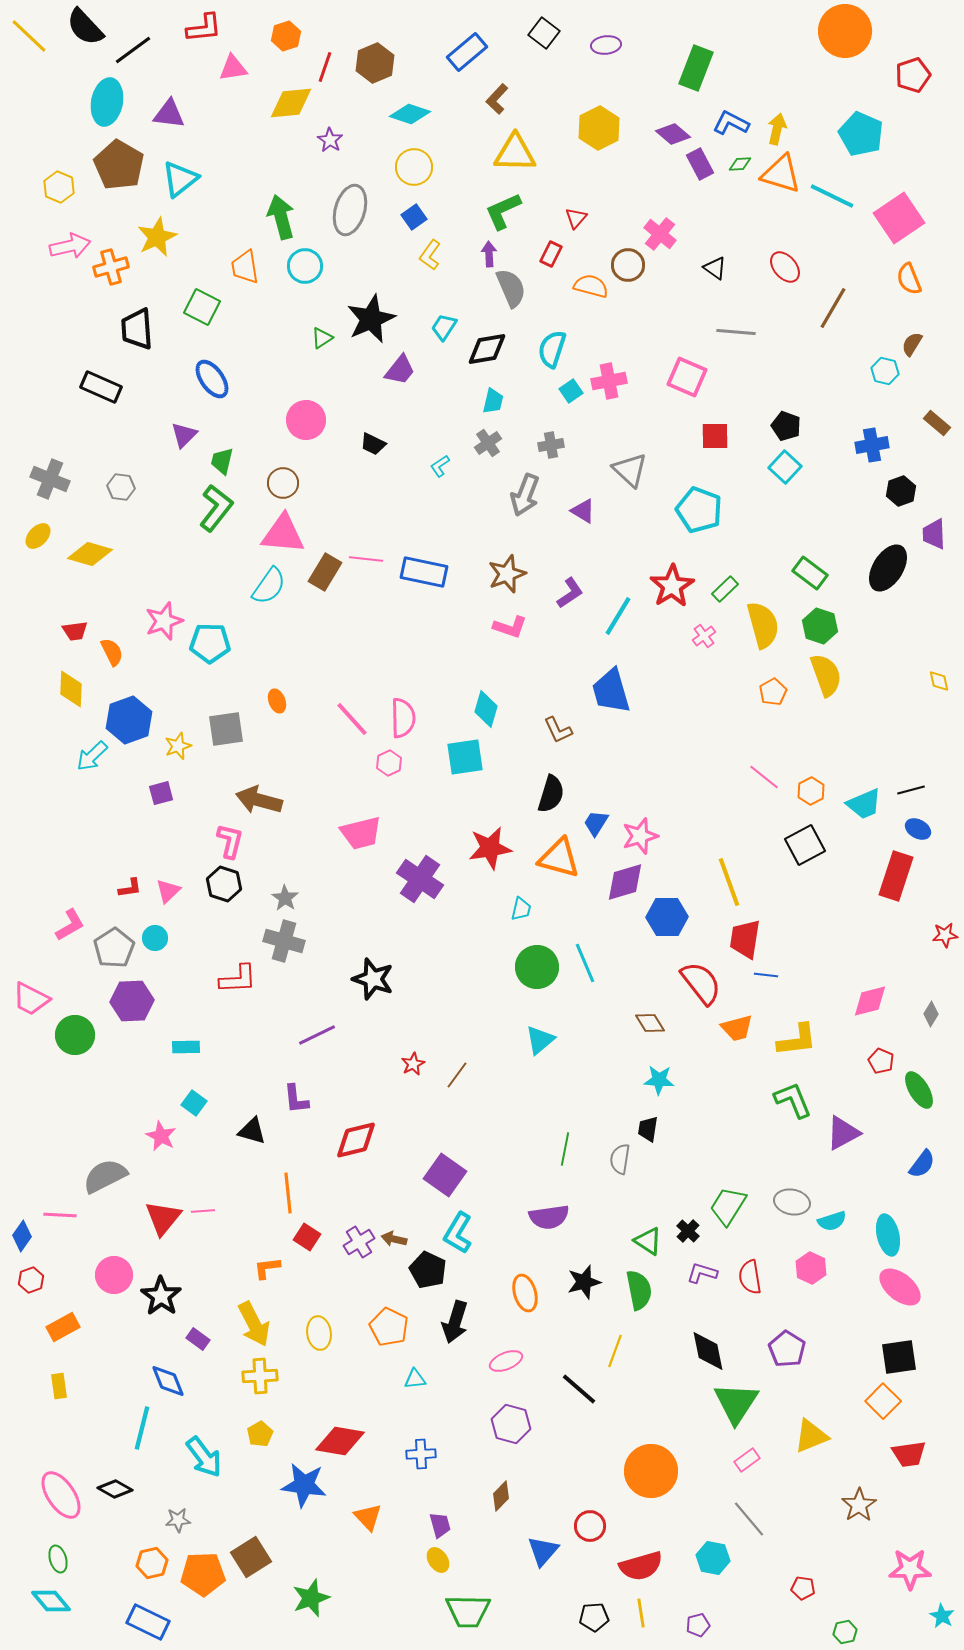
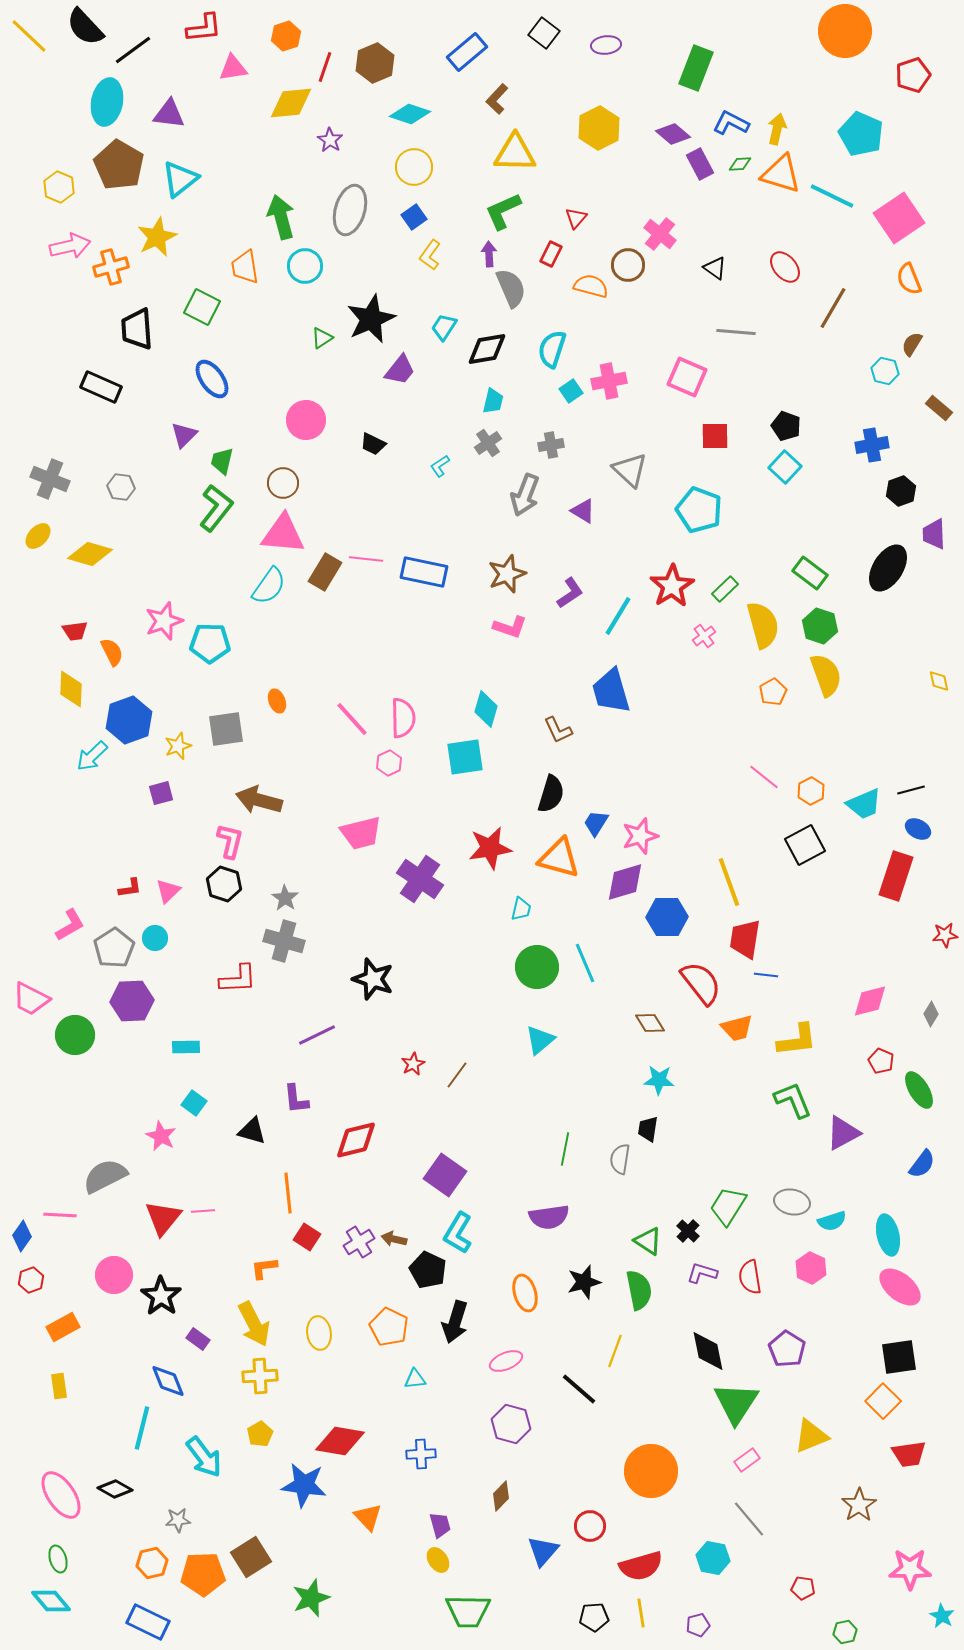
brown rectangle at (937, 423): moved 2 px right, 15 px up
orange L-shape at (267, 1268): moved 3 px left
